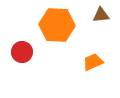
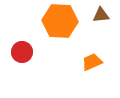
orange hexagon: moved 3 px right, 4 px up
orange trapezoid: moved 1 px left
